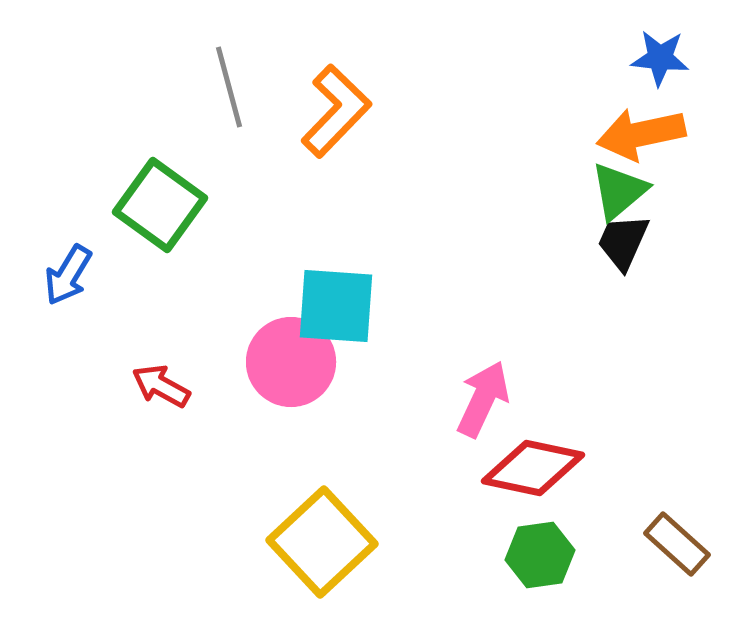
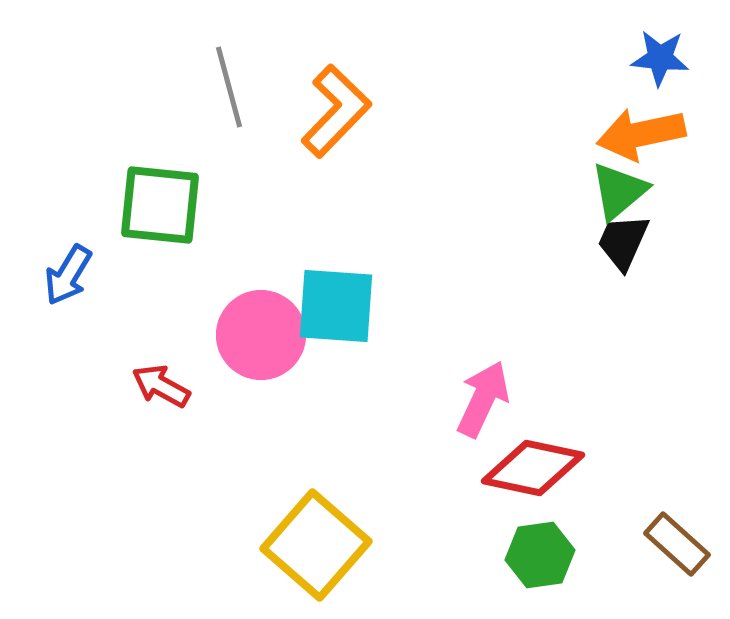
green square: rotated 30 degrees counterclockwise
pink circle: moved 30 px left, 27 px up
yellow square: moved 6 px left, 3 px down; rotated 6 degrees counterclockwise
